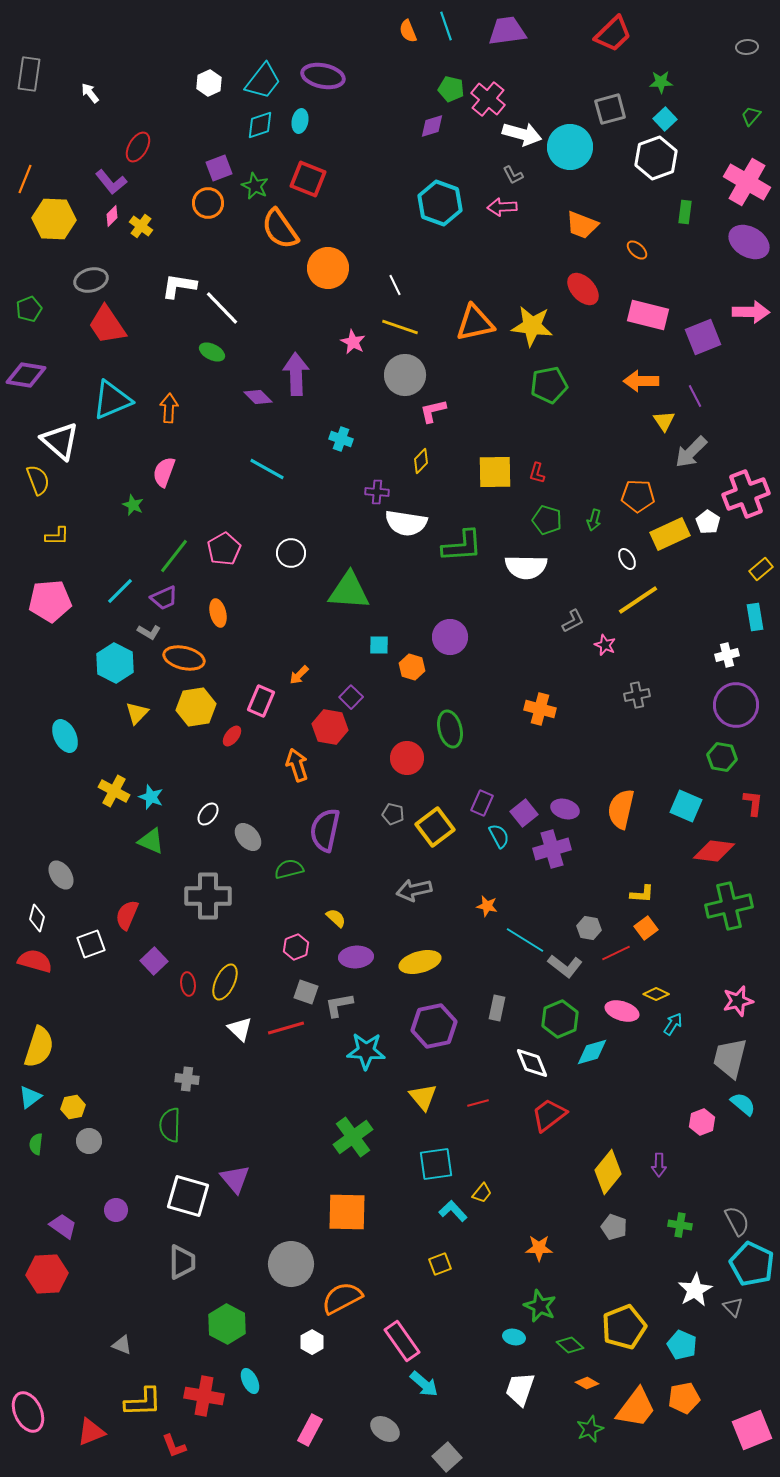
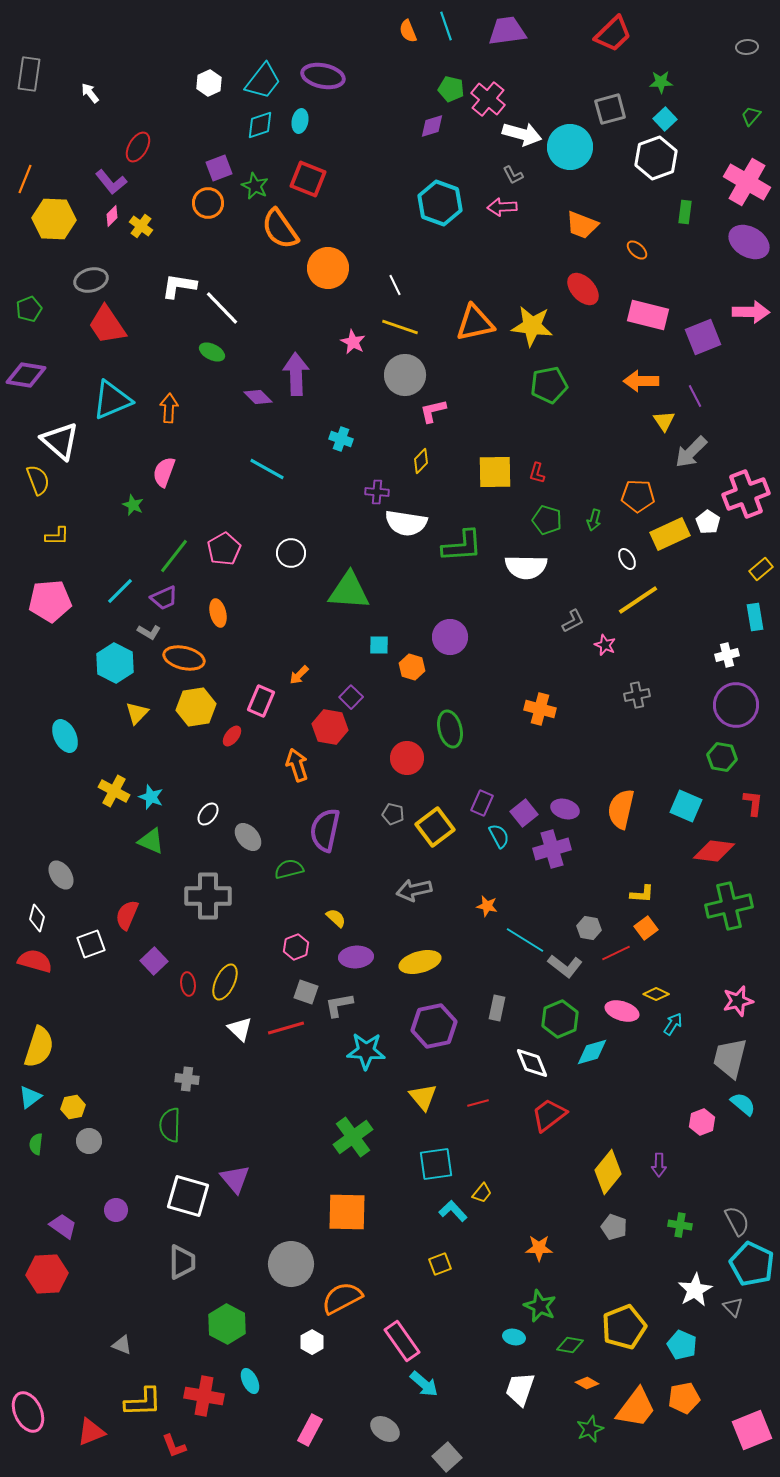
green diamond at (570, 1345): rotated 32 degrees counterclockwise
